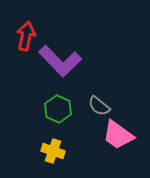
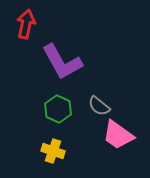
red arrow: moved 12 px up
purple L-shape: moved 2 px right, 1 px down; rotated 15 degrees clockwise
